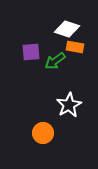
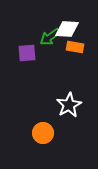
white diamond: rotated 15 degrees counterclockwise
purple square: moved 4 px left, 1 px down
green arrow: moved 5 px left, 24 px up
